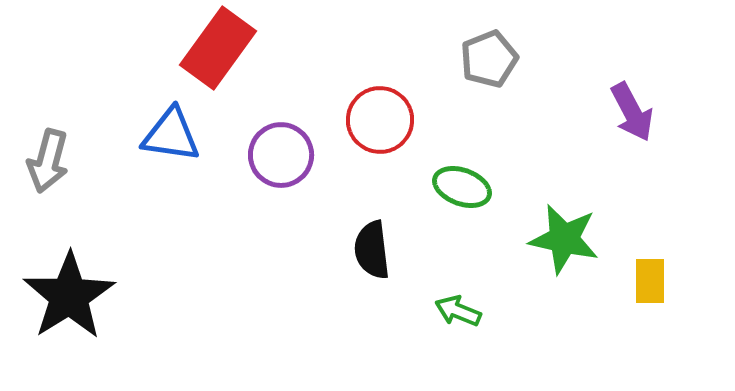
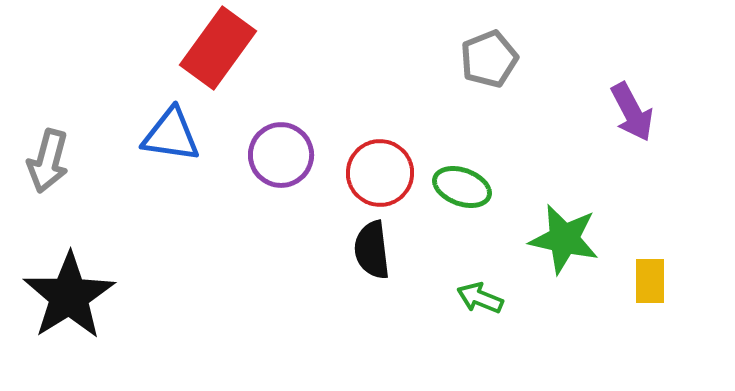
red circle: moved 53 px down
green arrow: moved 22 px right, 13 px up
